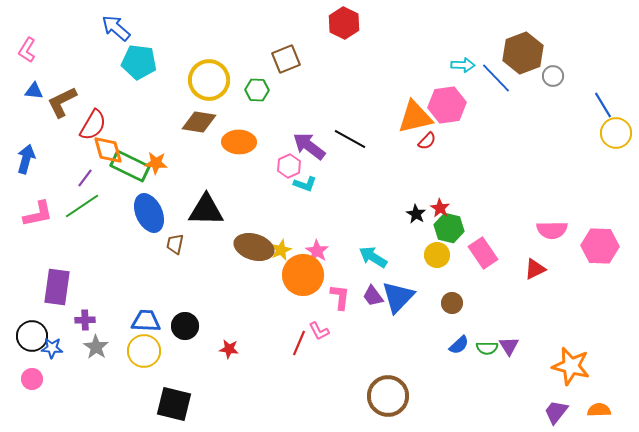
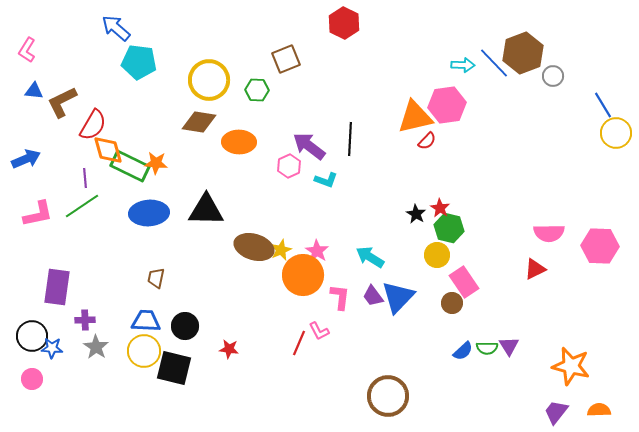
blue line at (496, 78): moved 2 px left, 15 px up
black line at (350, 139): rotated 64 degrees clockwise
blue arrow at (26, 159): rotated 52 degrees clockwise
purple line at (85, 178): rotated 42 degrees counterclockwise
cyan L-shape at (305, 184): moved 21 px right, 4 px up
blue ellipse at (149, 213): rotated 69 degrees counterclockwise
pink semicircle at (552, 230): moved 3 px left, 3 px down
brown trapezoid at (175, 244): moved 19 px left, 34 px down
pink rectangle at (483, 253): moved 19 px left, 29 px down
cyan arrow at (373, 257): moved 3 px left
blue semicircle at (459, 345): moved 4 px right, 6 px down
black square at (174, 404): moved 36 px up
